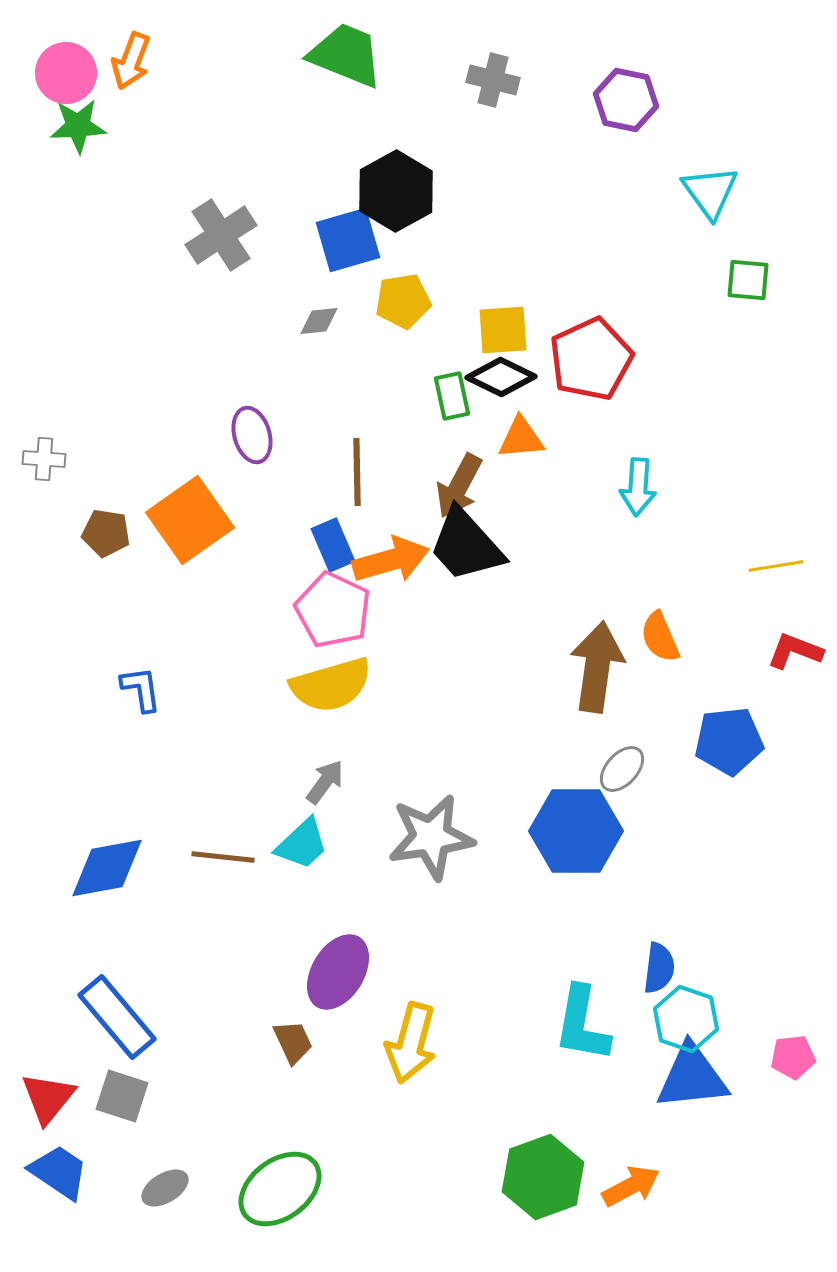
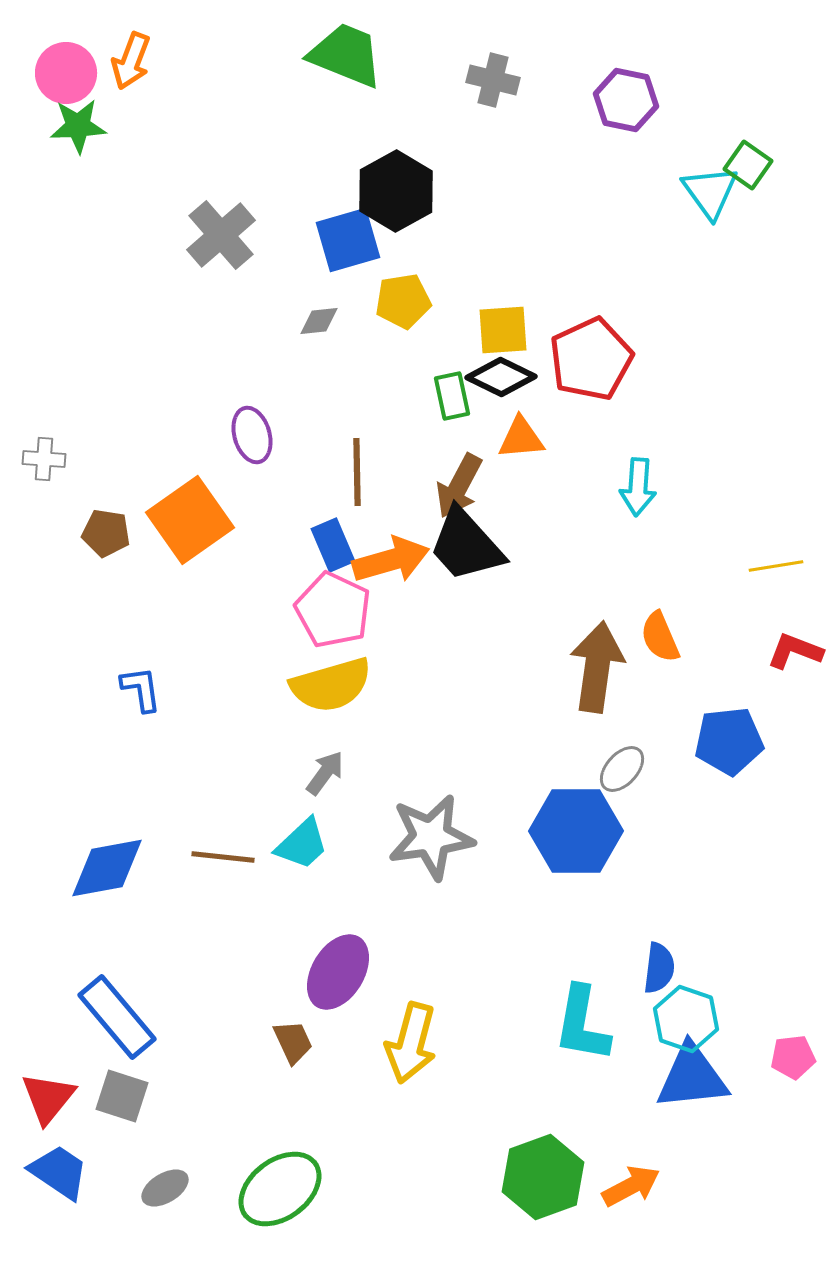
gray cross at (221, 235): rotated 8 degrees counterclockwise
green square at (748, 280): moved 115 px up; rotated 30 degrees clockwise
gray arrow at (325, 782): moved 9 px up
